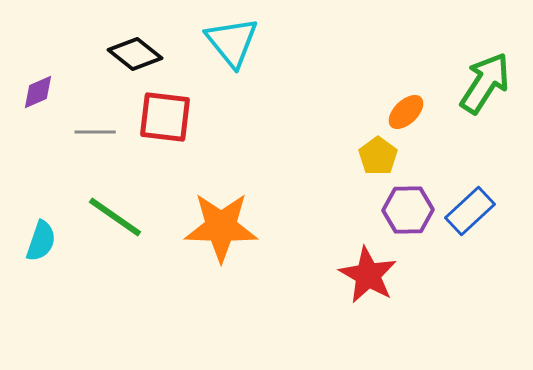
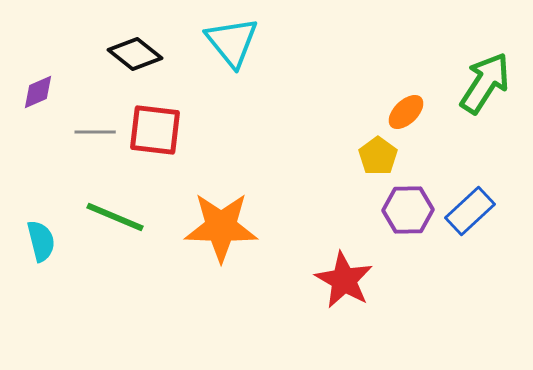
red square: moved 10 px left, 13 px down
green line: rotated 12 degrees counterclockwise
cyan semicircle: rotated 33 degrees counterclockwise
red star: moved 24 px left, 5 px down
